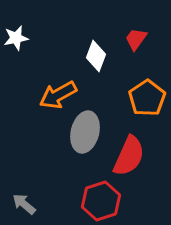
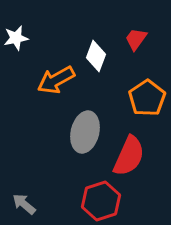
orange arrow: moved 2 px left, 15 px up
